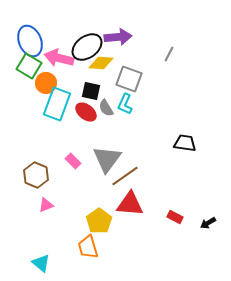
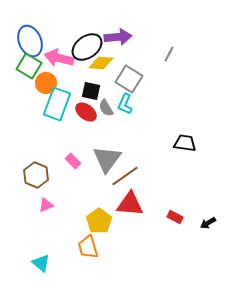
gray square: rotated 12 degrees clockwise
